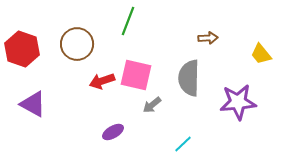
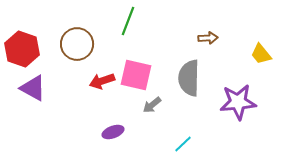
purple triangle: moved 16 px up
purple ellipse: rotated 10 degrees clockwise
